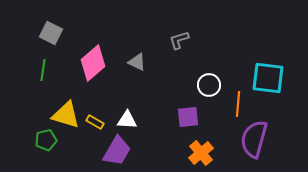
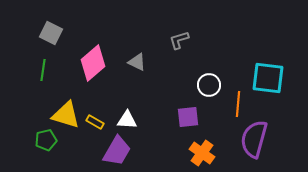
orange cross: moved 1 px right; rotated 15 degrees counterclockwise
